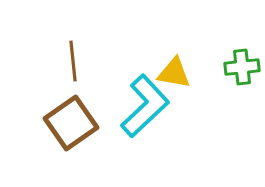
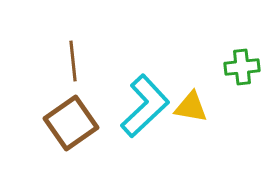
yellow triangle: moved 17 px right, 34 px down
